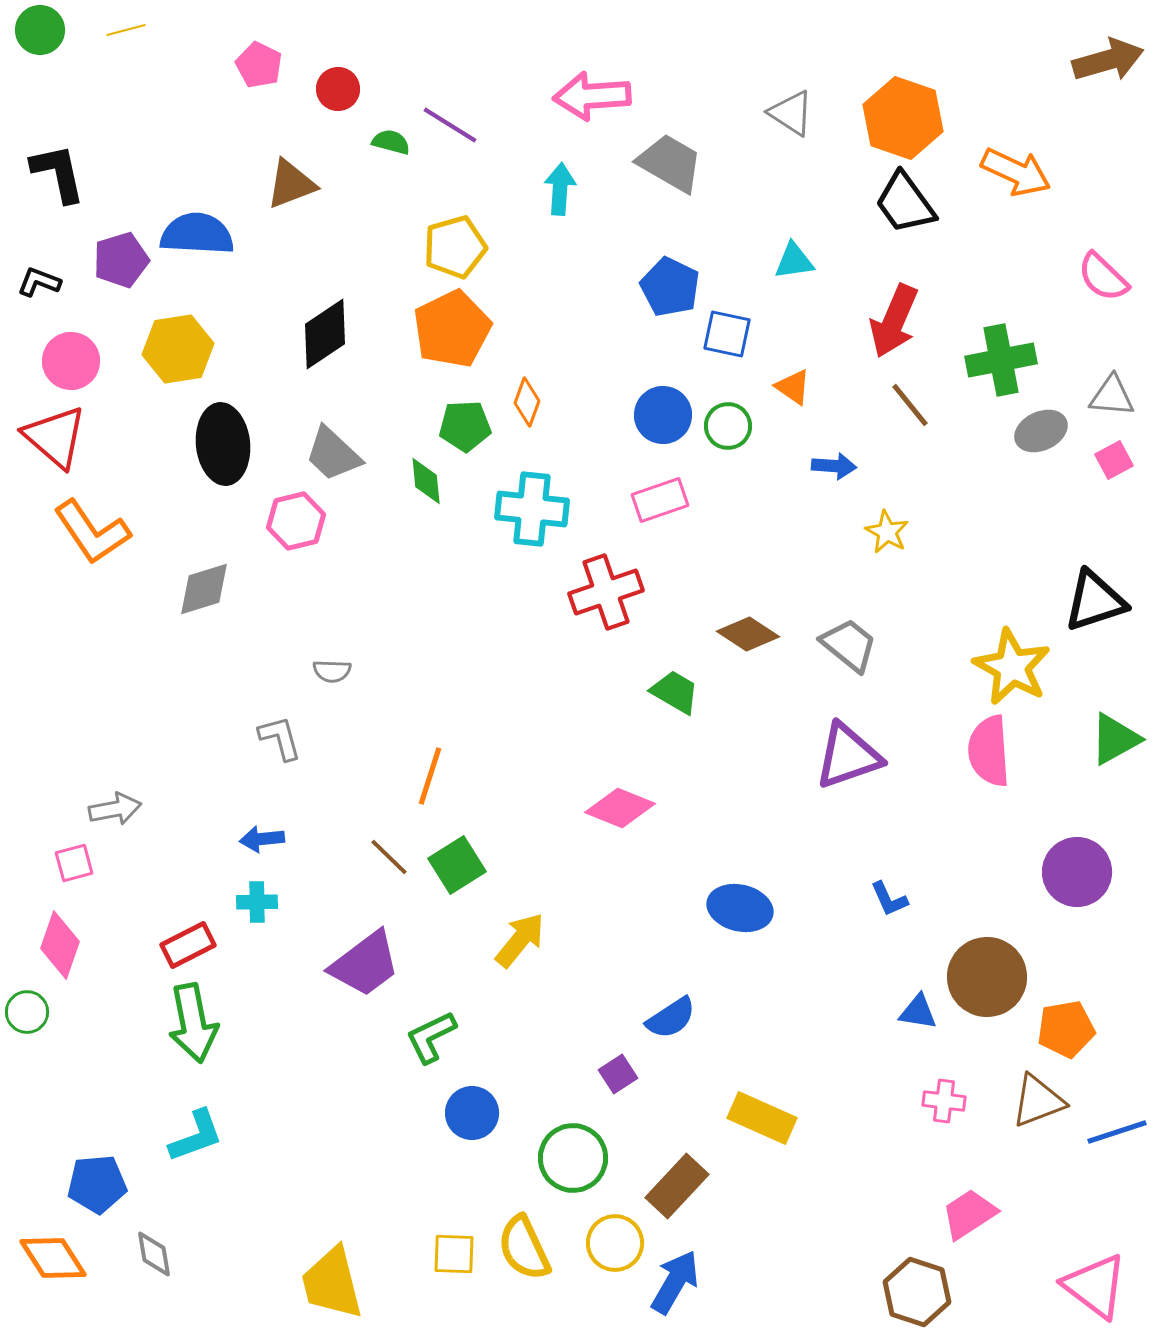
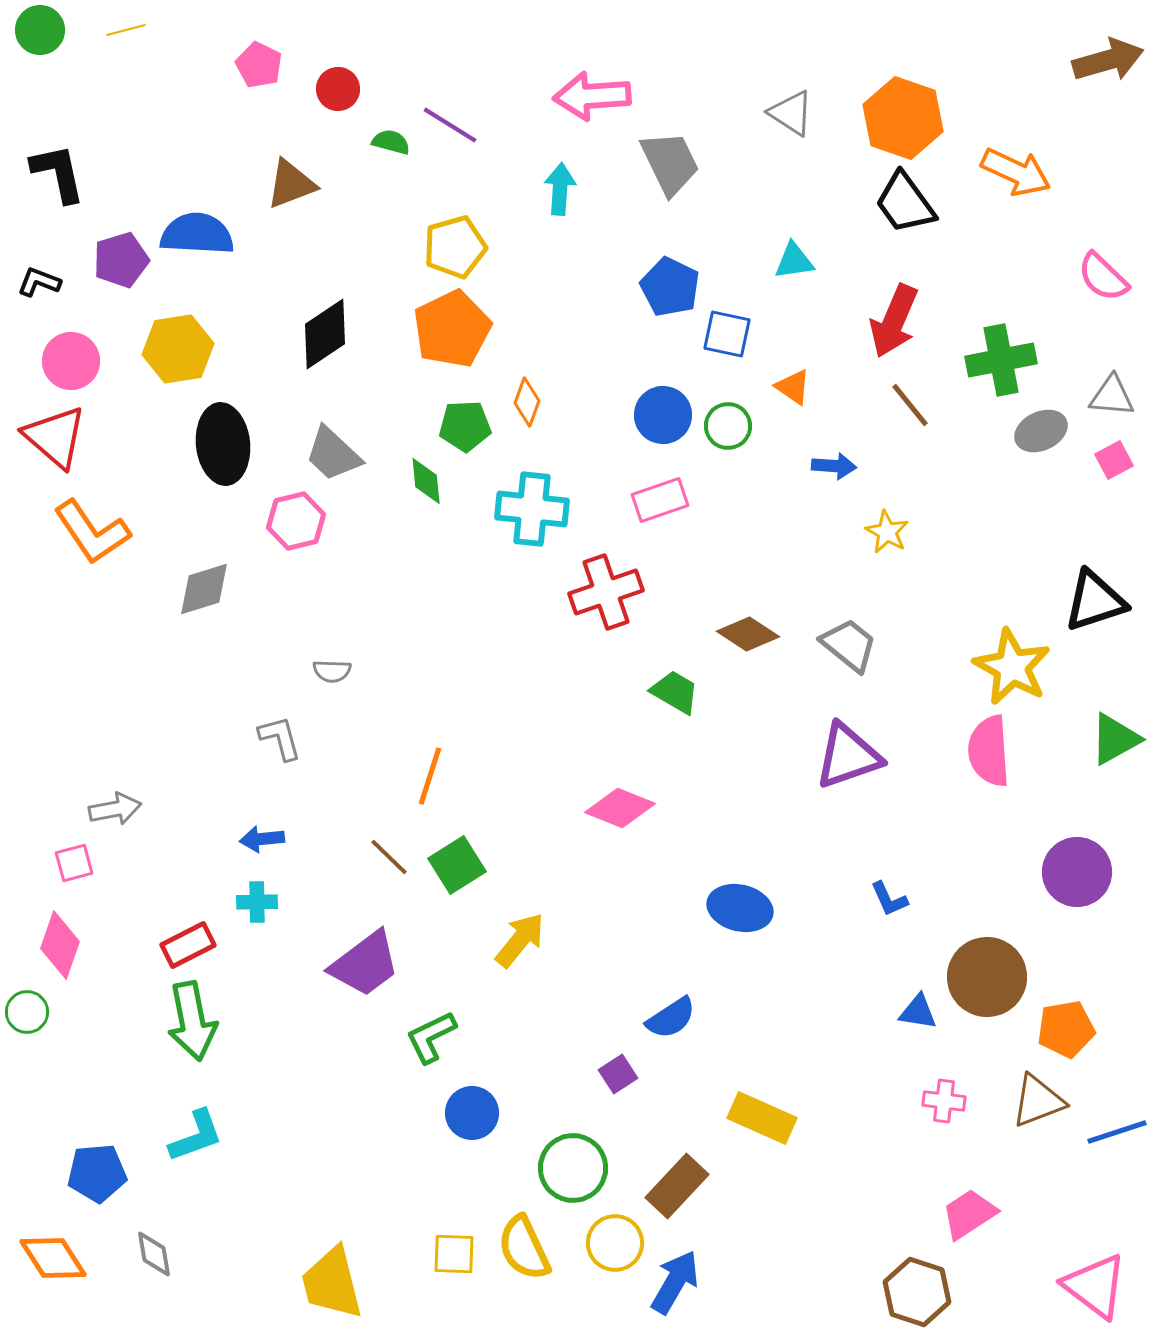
gray trapezoid at (670, 163): rotated 34 degrees clockwise
green arrow at (193, 1023): moved 1 px left, 2 px up
green circle at (573, 1158): moved 10 px down
blue pentagon at (97, 1184): moved 11 px up
